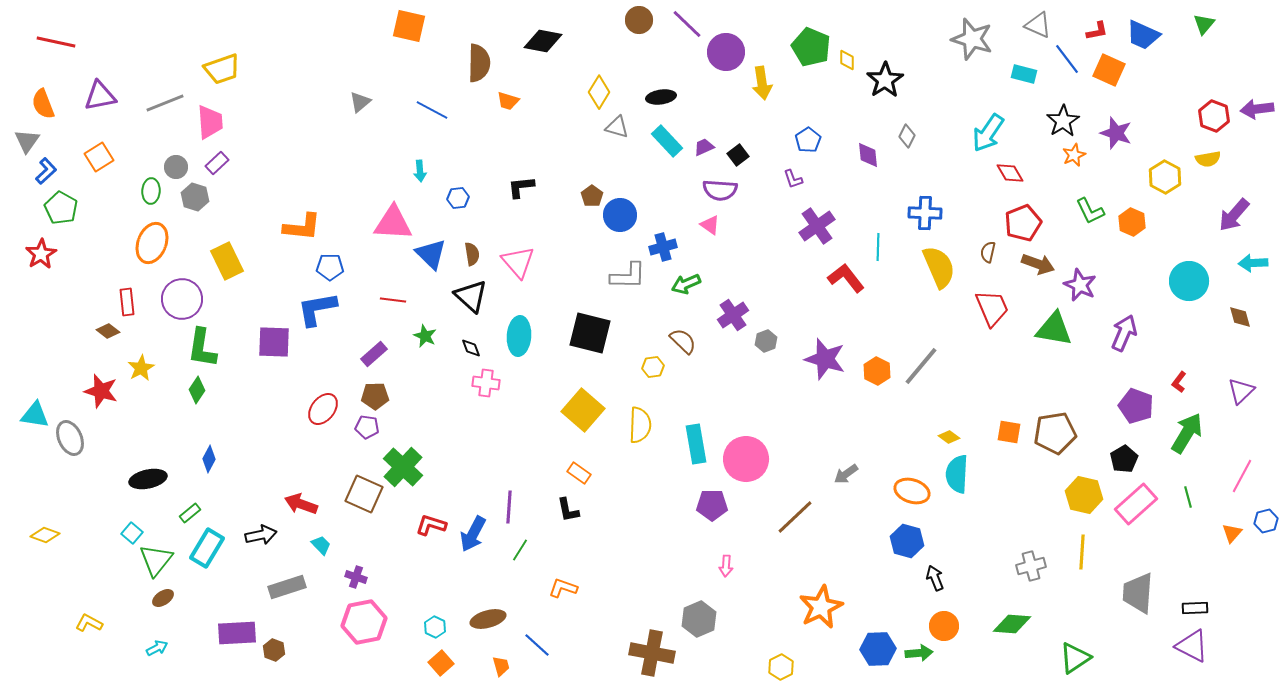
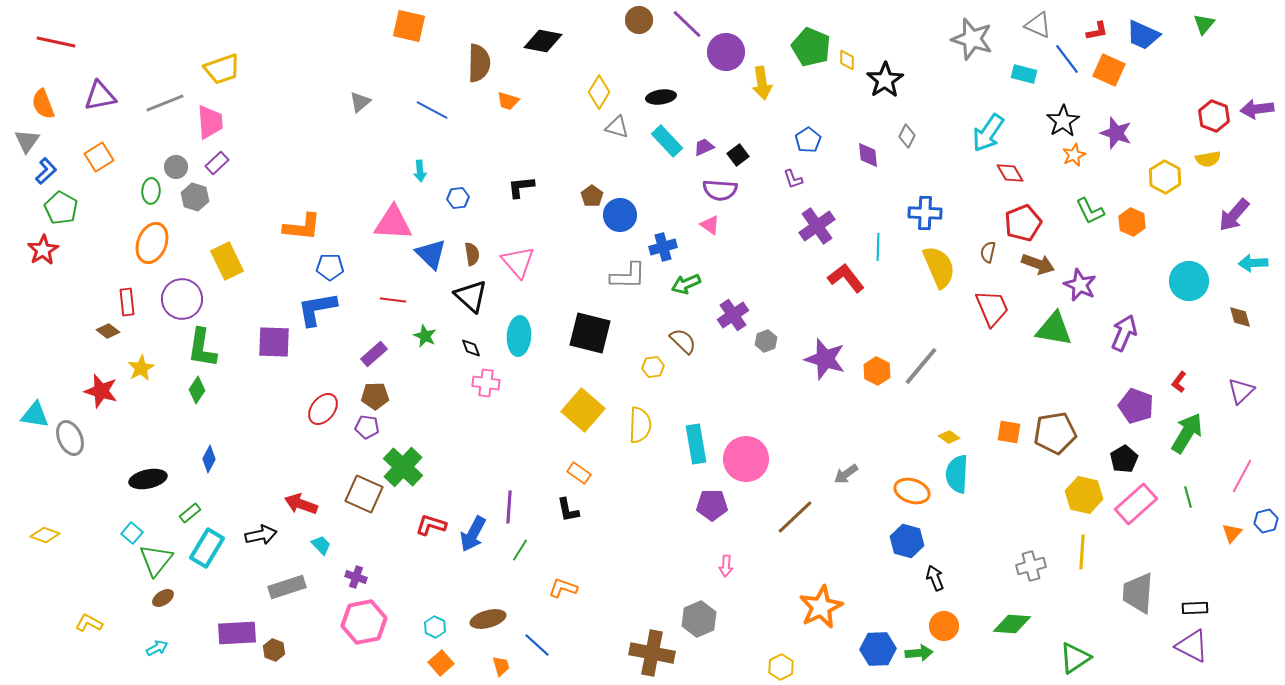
red star at (41, 254): moved 2 px right, 4 px up
